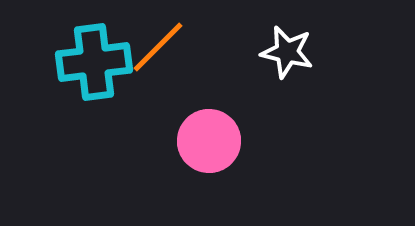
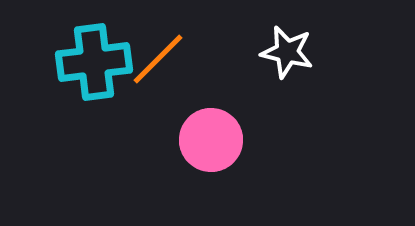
orange line: moved 12 px down
pink circle: moved 2 px right, 1 px up
